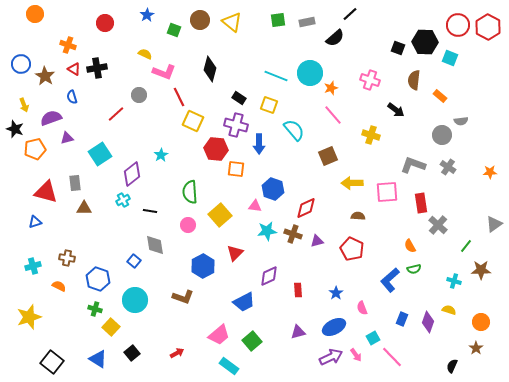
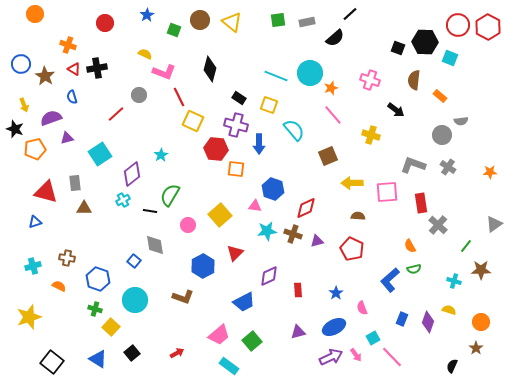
green semicircle at (190, 192): moved 20 px left, 3 px down; rotated 35 degrees clockwise
